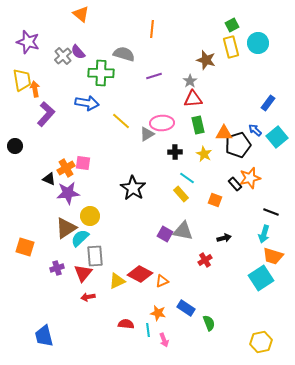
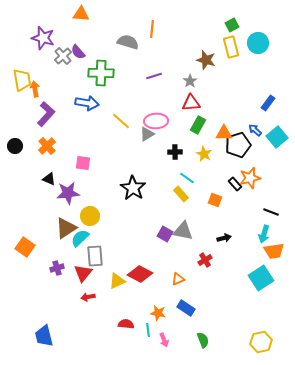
orange triangle at (81, 14): rotated 36 degrees counterclockwise
purple star at (28, 42): moved 15 px right, 4 px up
gray semicircle at (124, 54): moved 4 px right, 12 px up
red triangle at (193, 99): moved 2 px left, 4 px down
pink ellipse at (162, 123): moved 6 px left, 2 px up
green rectangle at (198, 125): rotated 42 degrees clockwise
orange cross at (66, 168): moved 19 px left, 22 px up; rotated 12 degrees counterclockwise
orange square at (25, 247): rotated 18 degrees clockwise
orange trapezoid at (273, 256): moved 1 px right, 5 px up; rotated 25 degrees counterclockwise
orange triangle at (162, 281): moved 16 px right, 2 px up
green semicircle at (209, 323): moved 6 px left, 17 px down
